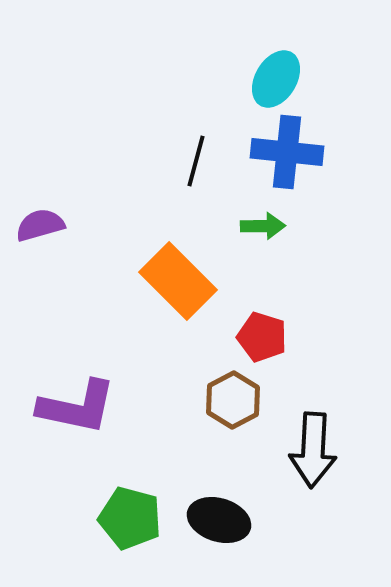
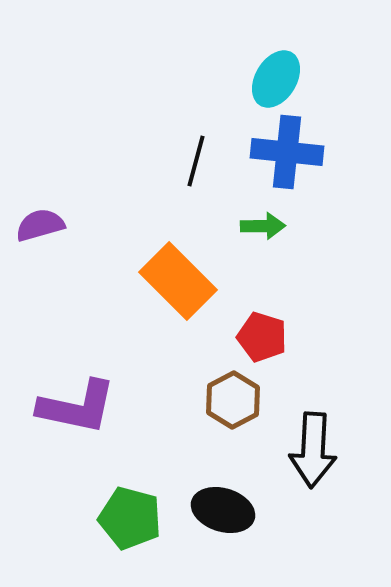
black ellipse: moved 4 px right, 10 px up
